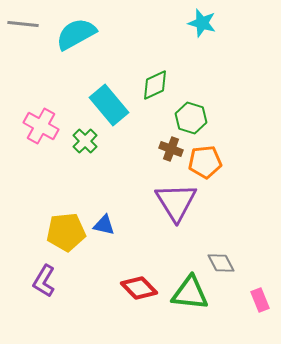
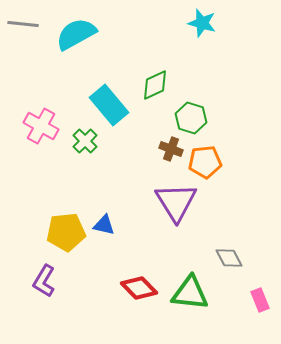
gray diamond: moved 8 px right, 5 px up
